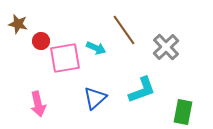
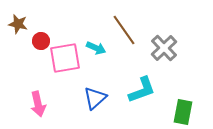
gray cross: moved 2 px left, 1 px down
